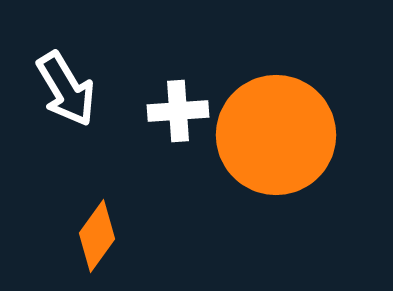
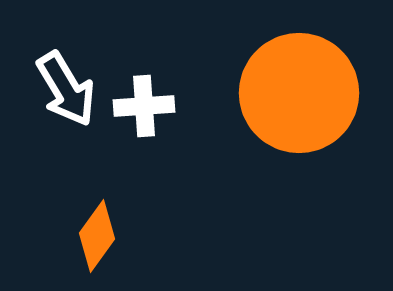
white cross: moved 34 px left, 5 px up
orange circle: moved 23 px right, 42 px up
